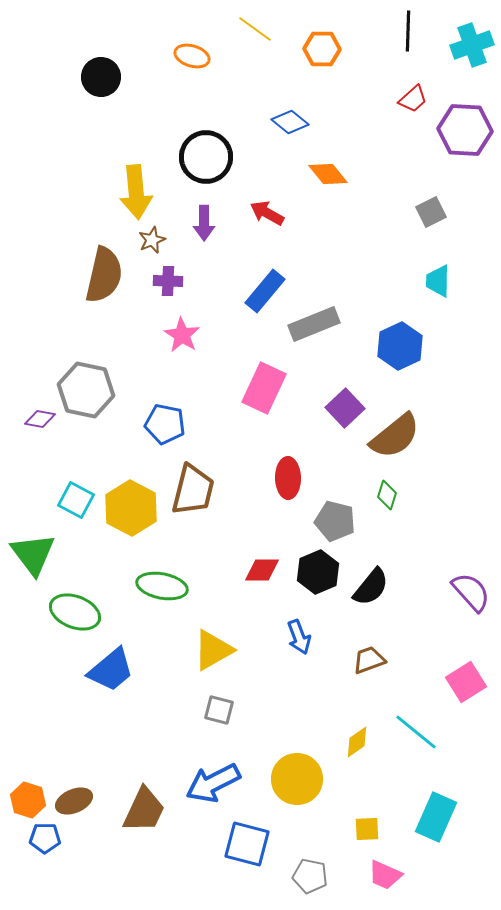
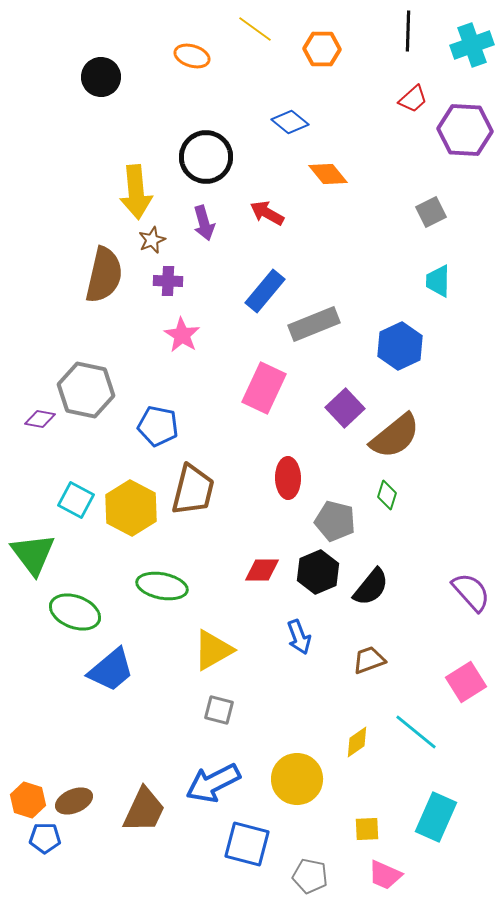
purple arrow at (204, 223): rotated 16 degrees counterclockwise
blue pentagon at (165, 424): moved 7 px left, 2 px down
